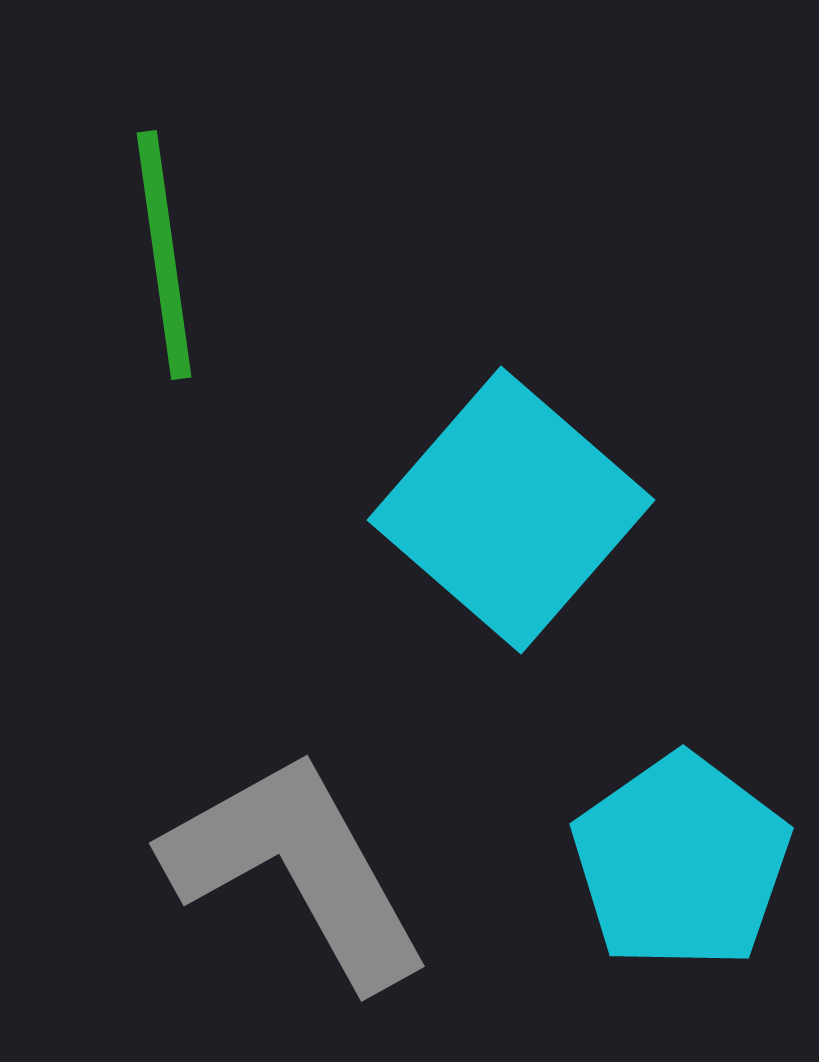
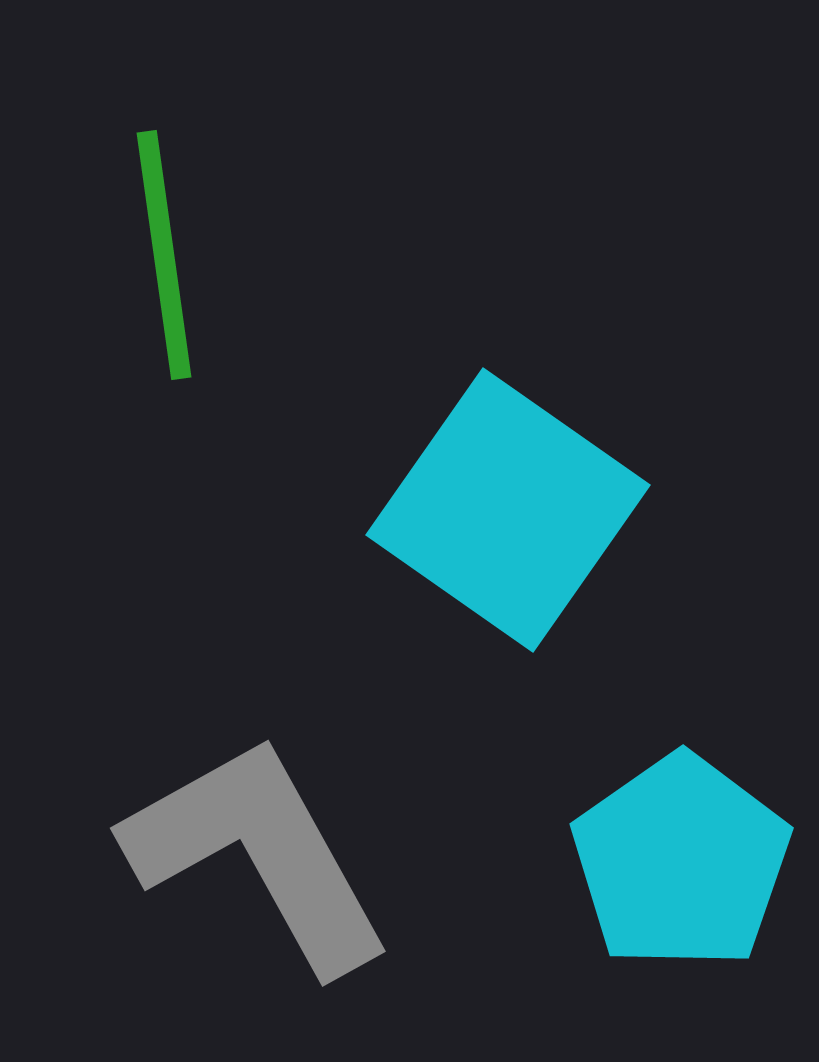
cyan square: moved 3 px left; rotated 6 degrees counterclockwise
gray L-shape: moved 39 px left, 15 px up
